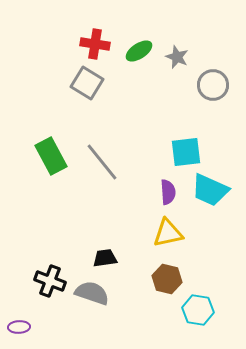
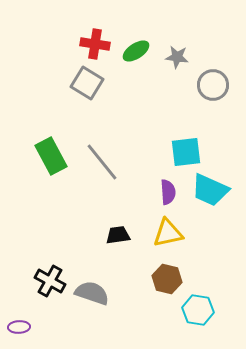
green ellipse: moved 3 px left
gray star: rotated 15 degrees counterclockwise
black trapezoid: moved 13 px right, 23 px up
black cross: rotated 8 degrees clockwise
